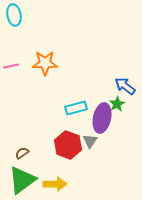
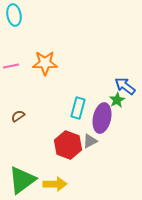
green star: moved 4 px up
cyan rectangle: moved 2 px right; rotated 60 degrees counterclockwise
gray triangle: rotated 28 degrees clockwise
brown semicircle: moved 4 px left, 37 px up
